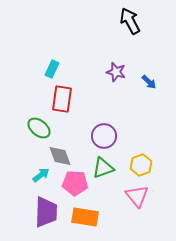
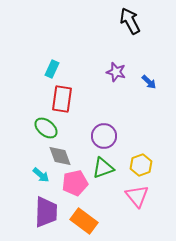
green ellipse: moved 7 px right
cyan arrow: rotated 78 degrees clockwise
pink pentagon: rotated 15 degrees counterclockwise
orange rectangle: moved 1 px left, 4 px down; rotated 28 degrees clockwise
